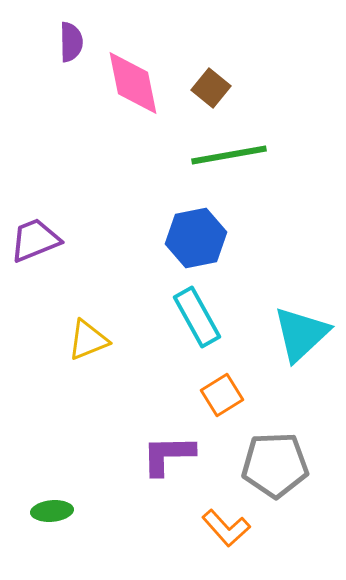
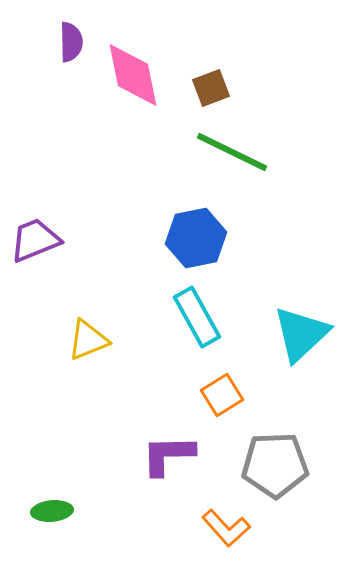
pink diamond: moved 8 px up
brown square: rotated 30 degrees clockwise
green line: moved 3 px right, 3 px up; rotated 36 degrees clockwise
